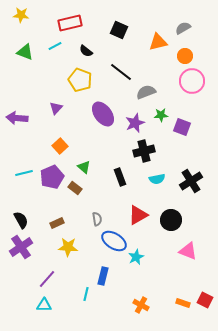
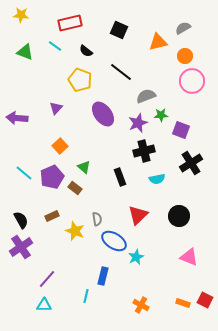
cyan line at (55, 46): rotated 64 degrees clockwise
gray semicircle at (146, 92): moved 4 px down
purple star at (135, 123): moved 3 px right
purple square at (182, 127): moved 1 px left, 3 px down
cyan line at (24, 173): rotated 54 degrees clockwise
black cross at (191, 181): moved 18 px up
red triangle at (138, 215): rotated 15 degrees counterclockwise
black circle at (171, 220): moved 8 px right, 4 px up
brown rectangle at (57, 223): moved 5 px left, 7 px up
yellow star at (68, 247): moved 7 px right, 16 px up; rotated 18 degrees clockwise
pink triangle at (188, 251): moved 1 px right, 6 px down
cyan line at (86, 294): moved 2 px down
